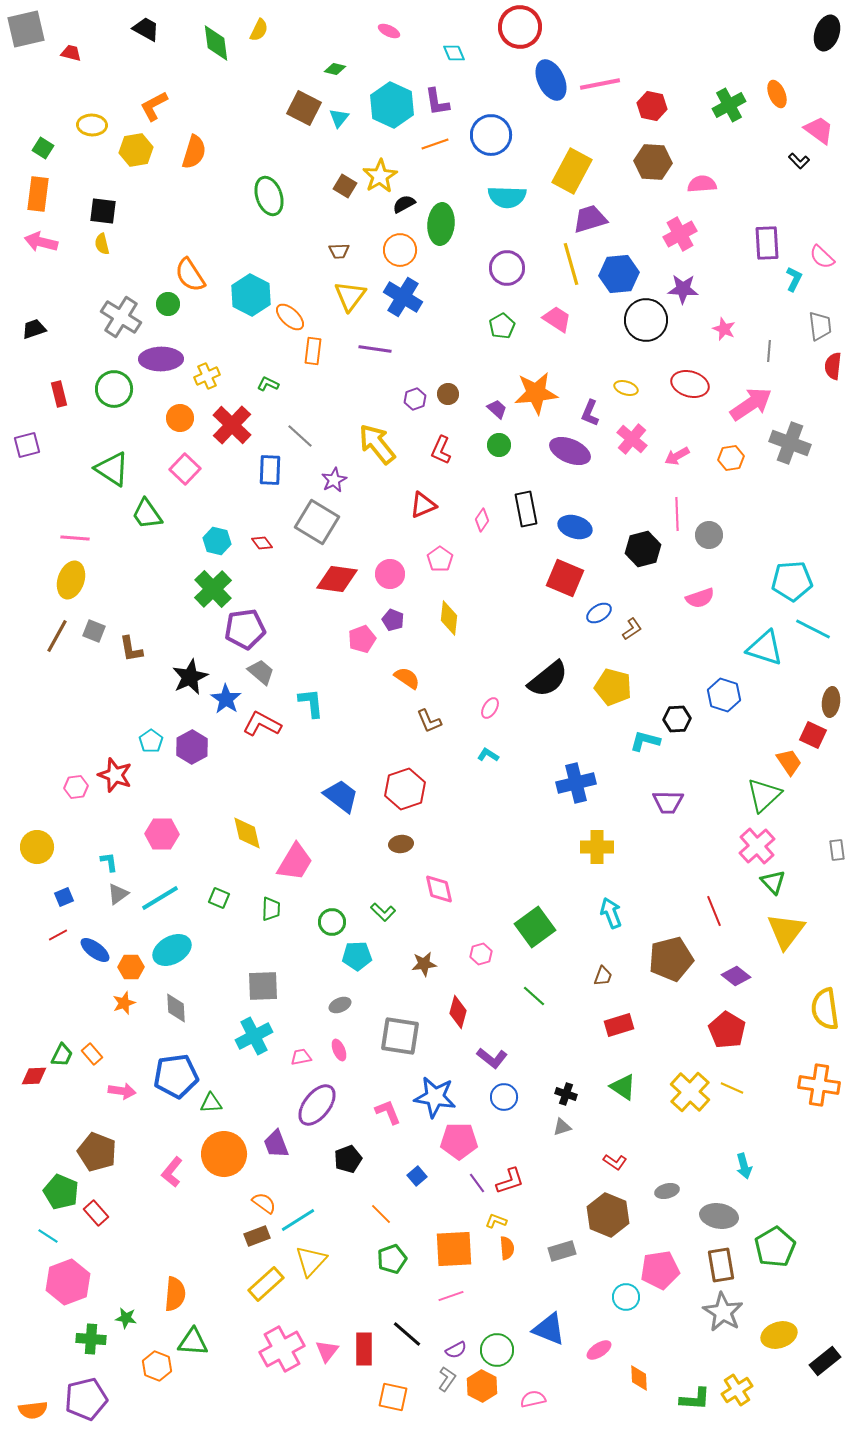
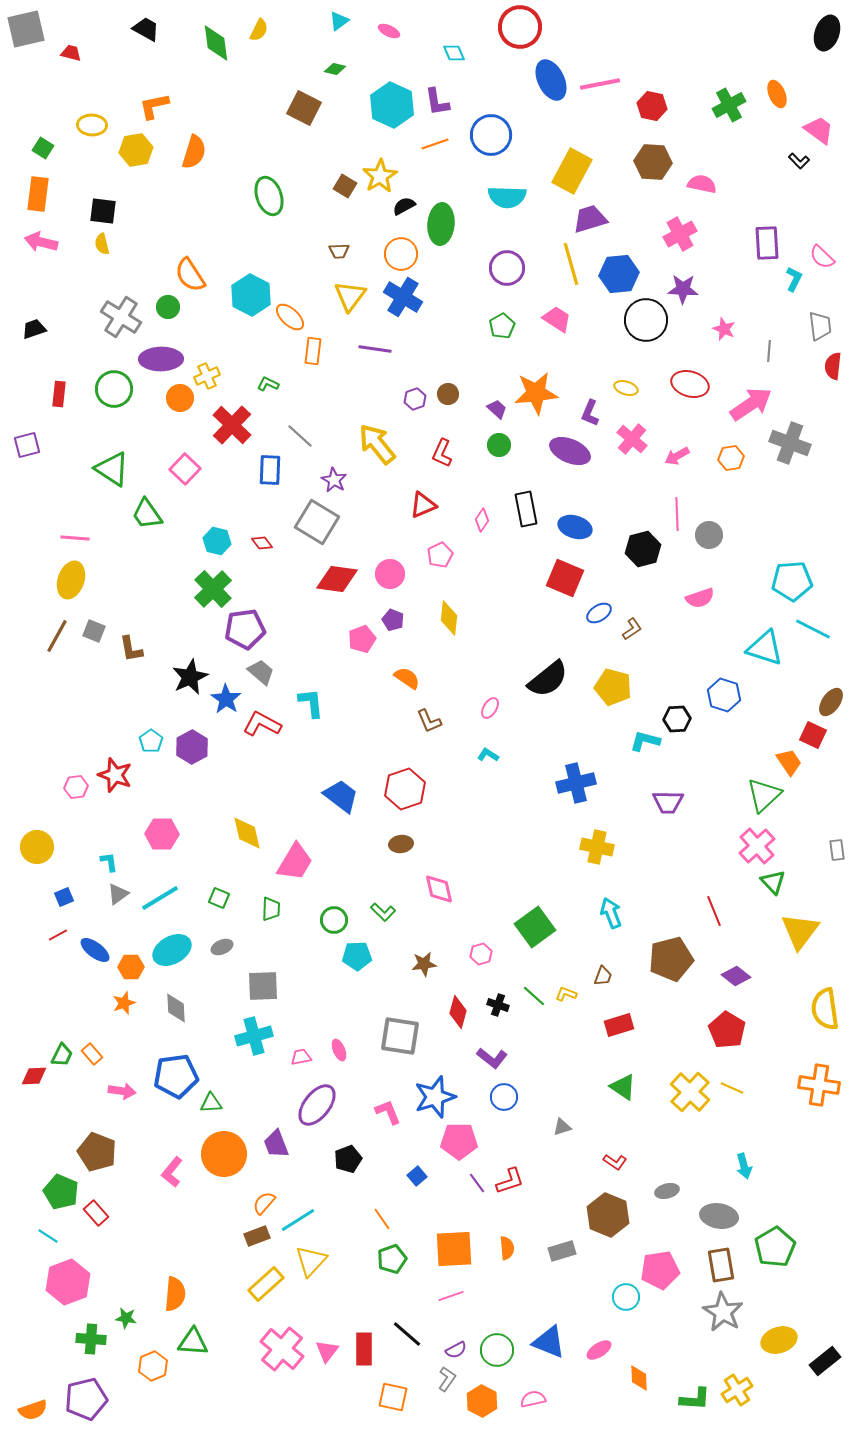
orange L-shape at (154, 106): rotated 16 degrees clockwise
cyan triangle at (339, 118): moved 97 px up; rotated 15 degrees clockwise
pink semicircle at (702, 184): rotated 16 degrees clockwise
black semicircle at (404, 204): moved 2 px down
orange circle at (400, 250): moved 1 px right, 4 px down
green circle at (168, 304): moved 3 px down
red rectangle at (59, 394): rotated 20 degrees clockwise
orange circle at (180, 418): moved 20 px up
red L-shape at (441, 450): moved 1 px right, 3 px down
purple star at (334, 480): rotated 15 degrees counterclockwise
pink pentagon at (440, 559): moved 4 px up; rotated 10 degrees clockwise
brown ellipse at (831, 702): rotated 28 degrees clockwise
yellow cross at (597, 847): rotated 12 degrees clockwise
green circle at (332, 922): moved 2 px right, 2 px up
yellow triangle at (786, 931): moved 14 px right
gray ellipse at (340, 1005): moved 118 px left, 58 px up
cyan cross at (254, 1036): rotated 12 degrees clockwise
black cross at (566, 1094): moved 68 px left, 89 px up
blue star at (435, 1097): rotated 27 degrees counterclockwise
orange semicircle at (264, 1203): rotated 85 degrees counterclockwise
orange line at (381, 1214): moved 1 px right, 5 px down; rotated 10 degrees clockwise
yellow L-shape at (496, 1221): moved 70 px right, 227 px up
blue triangle at (549, 1329): moved 13 px down
yellow ellipse at (779, 1335): moved 5 px down
pink cross at (282, 1349): rotated 21 degrees counterclockwise
orange hexagon at (157, 1366): moved 4 px left; rotated 16 degrees clockwise
orange hexagon at (482, 1386): moved 15 px down
orange semicircle at (33, 1410): rotated 12 degrees counterclockwise
